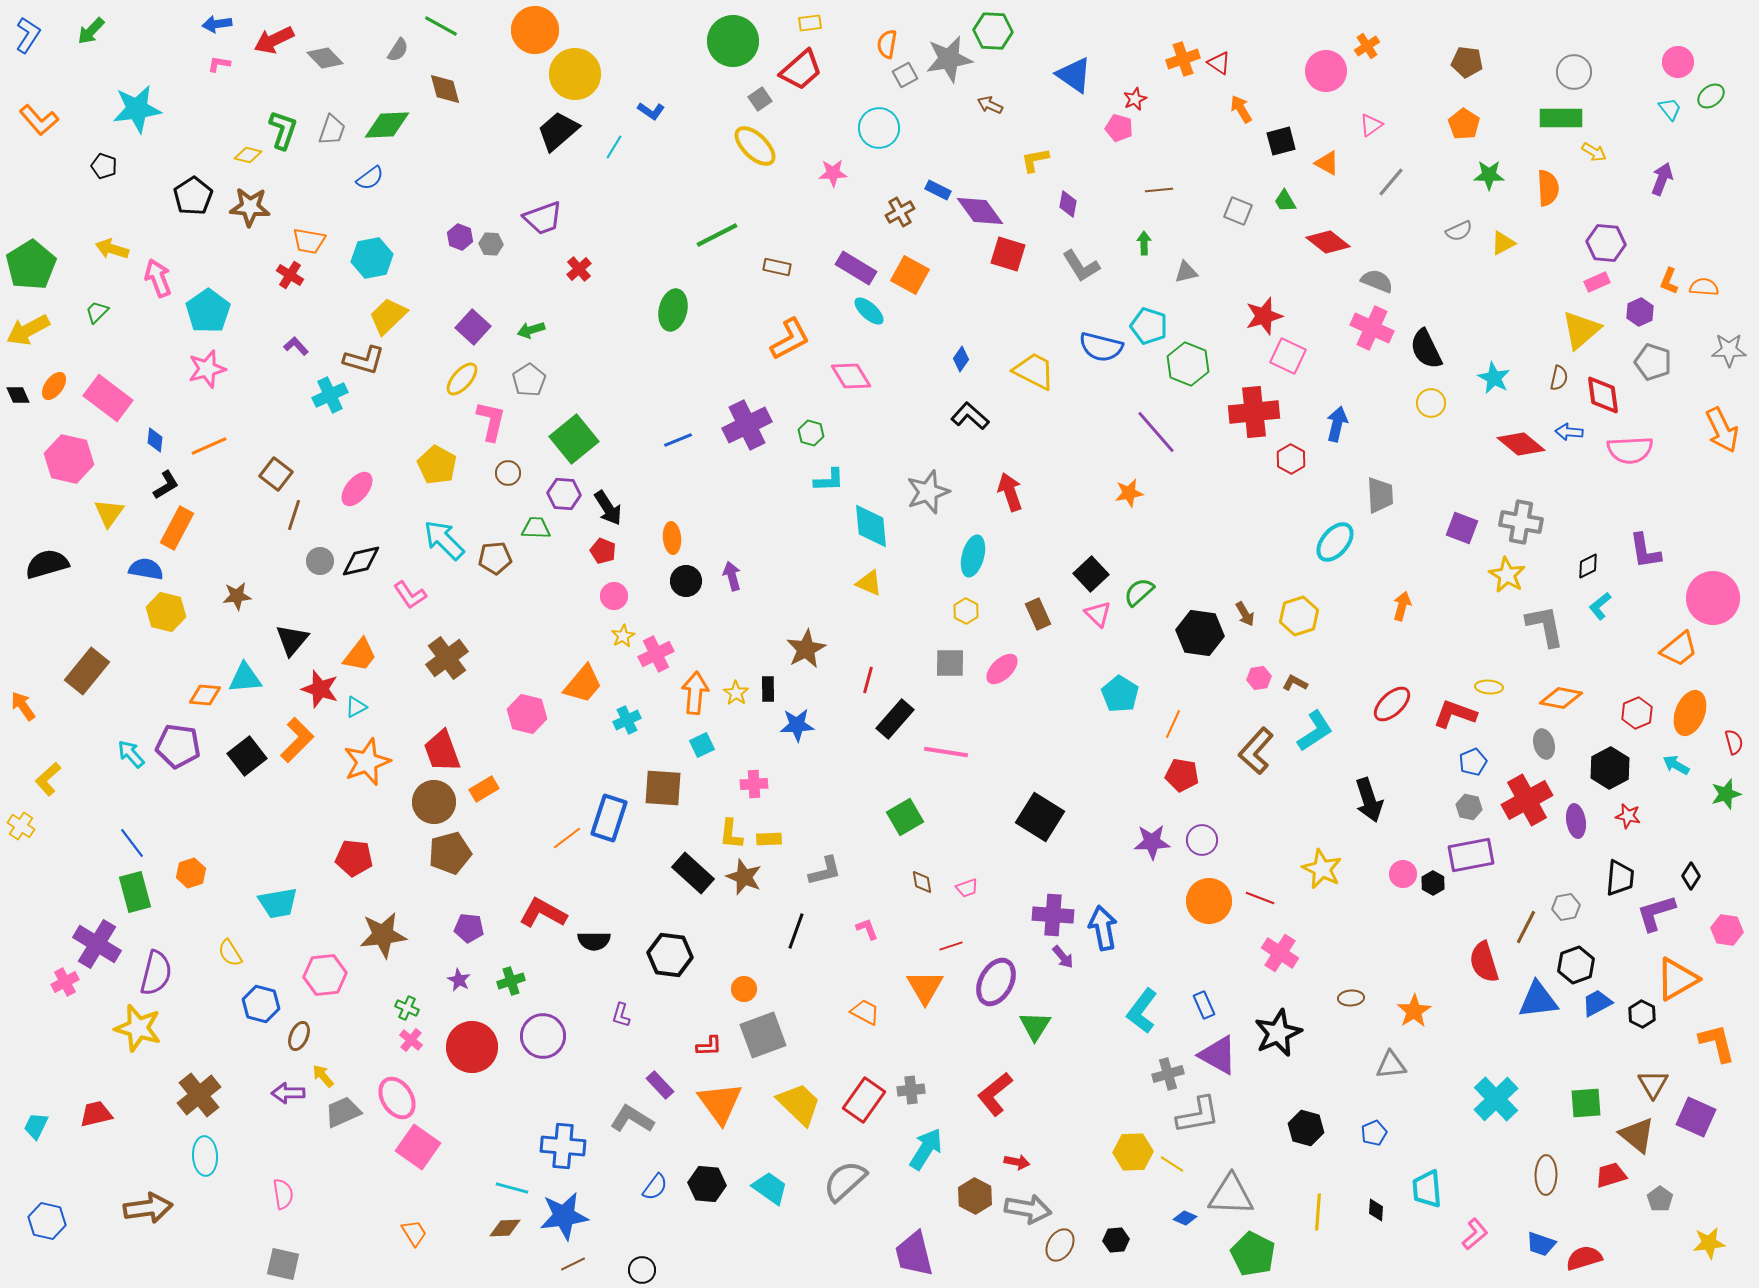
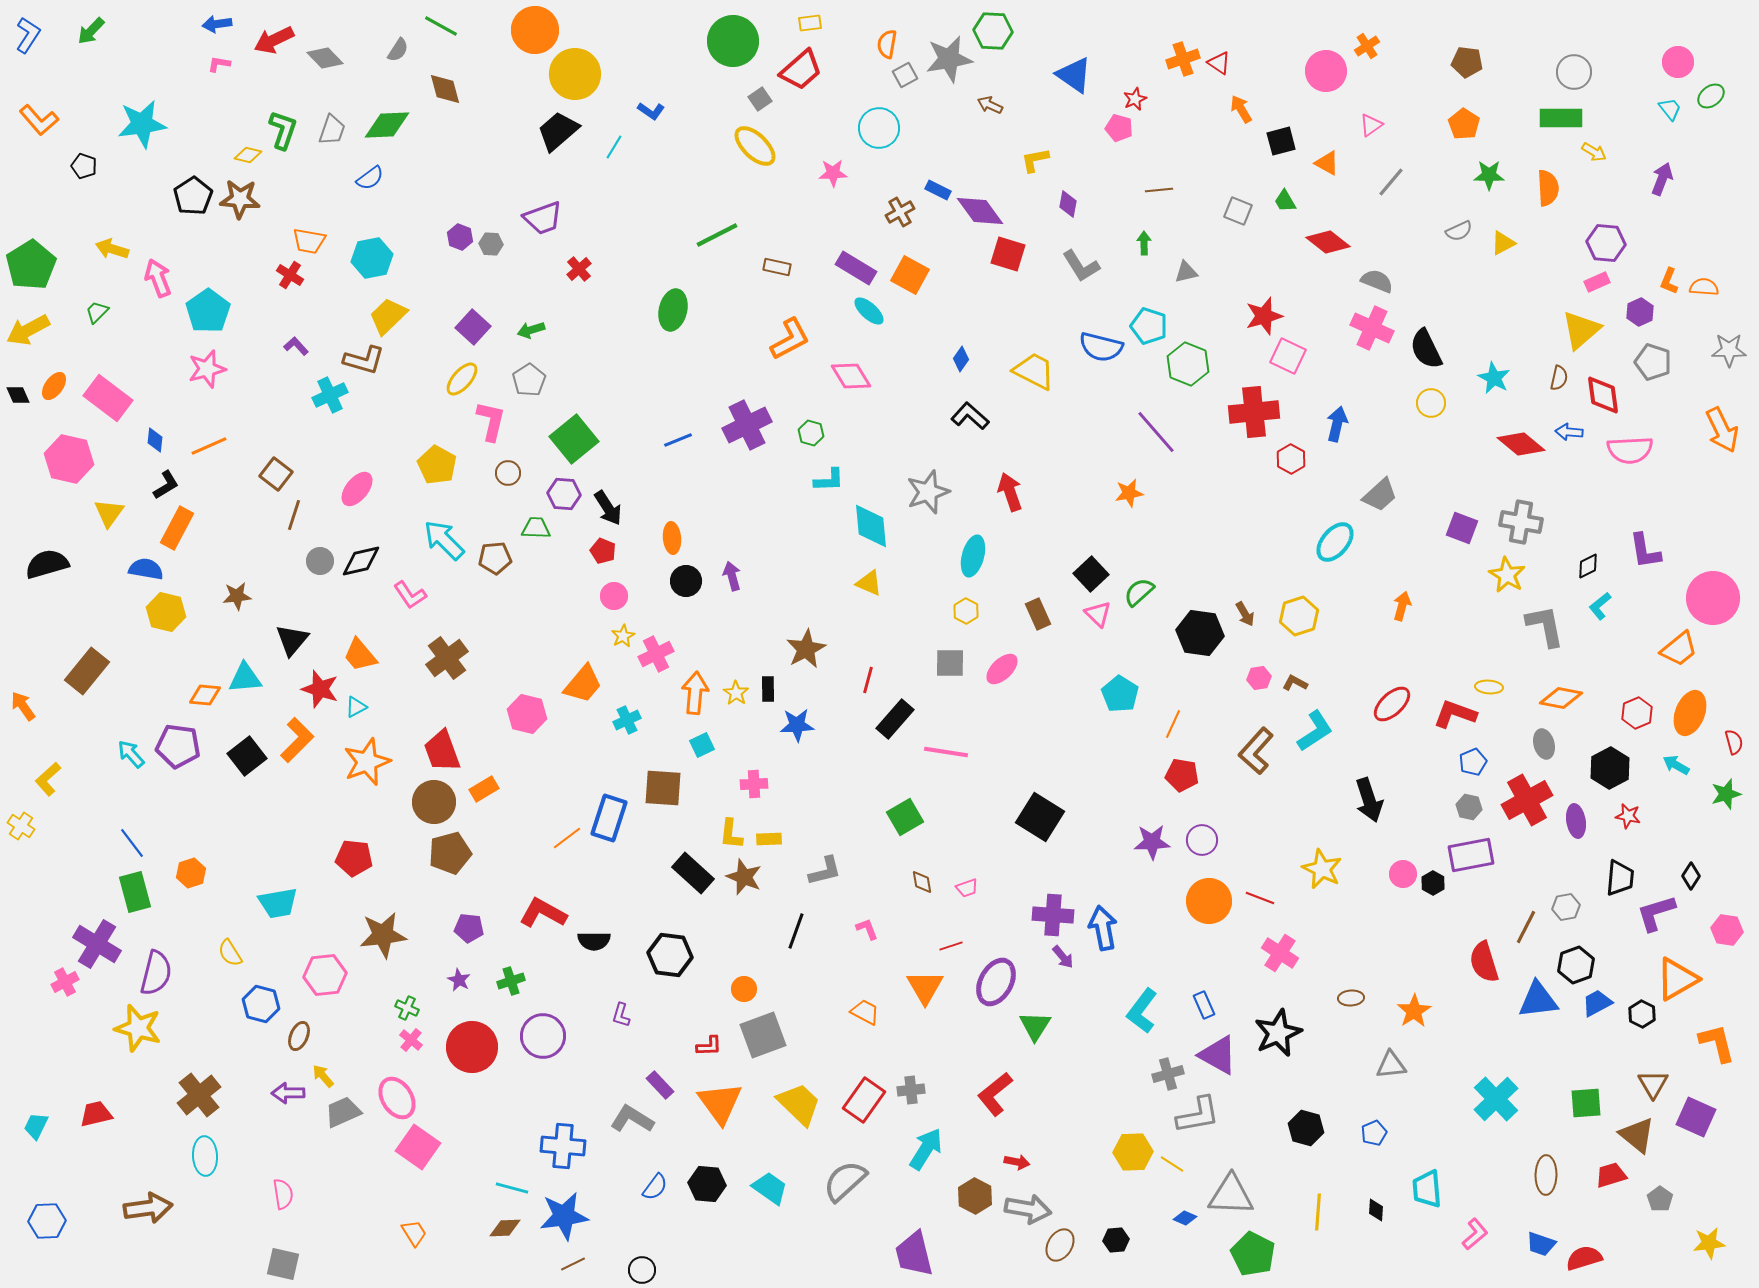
cyan star at (137, 109): moved 5 px right, 15 px down
black pentagon at (104, 166): moved 20 px left
brown star at (250, 207): moved 10 px left, 8 px up
gray trapezoid at (1380, 495): rotated 51 degrees clockwise
orange trapezoid at (360, 655): rotated 102 degrees clockwise
blue hexagon at (47, 1221): rotated 15 degrees counterclockwise
